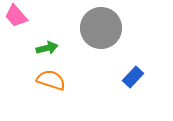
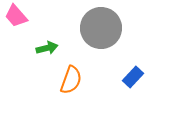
orange semicircle: moved 20 px right; rotated 92 degrees clockwise
